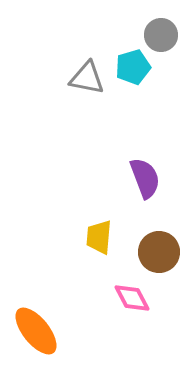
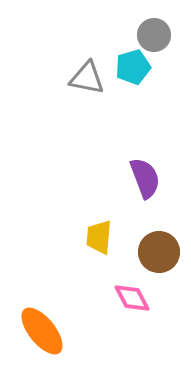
gray circle: moved 7 px left
orange ellipse: moved 6 px right
